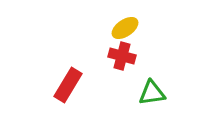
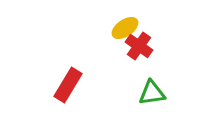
red cross: moved 17 px right, 10 px up; rotated 20 degrees clockwise
